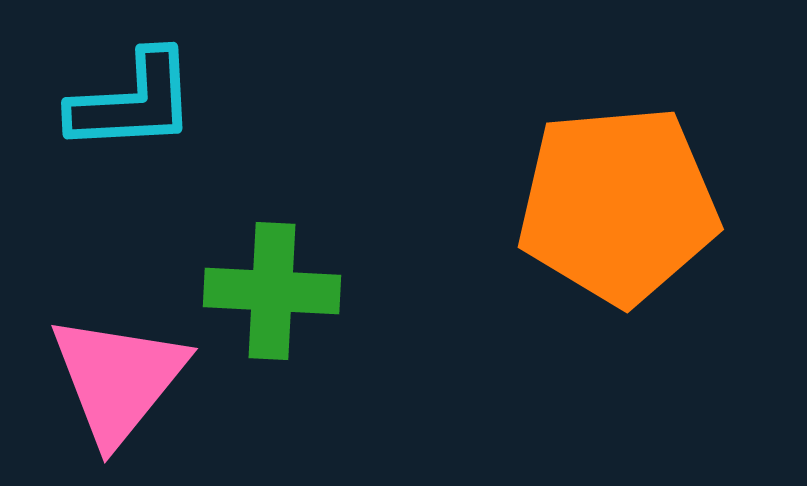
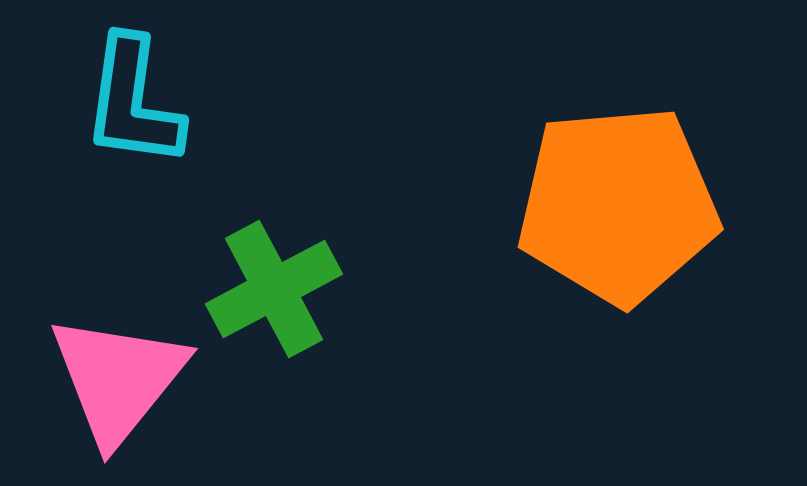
cyan L-shape: rotated 101 degrees clockwise
green cross: moved 2 px right, 2 px up; rotated 31 degrees counterclockwise
